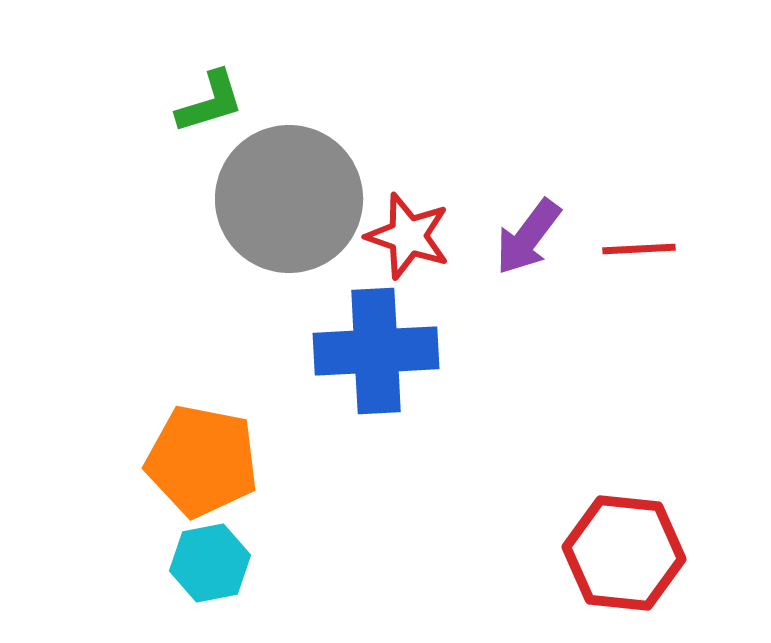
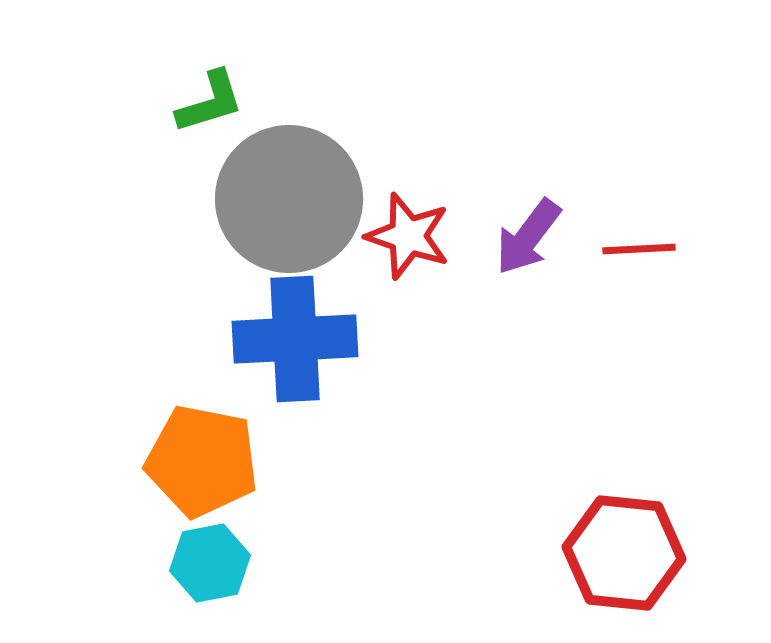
blue cross: moved 81 px left, 12 px up
